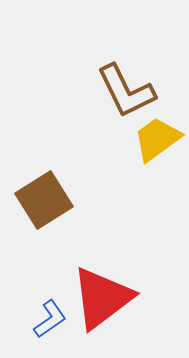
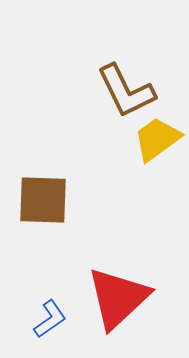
brown square: moved 1 px left; rotated 34 degrees clockwise
red triangle: moved 16 px right; rotated 6 degrees counterclockwise
